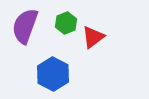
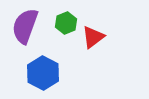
blue hexagon: moved 10 px left, 1 px up
